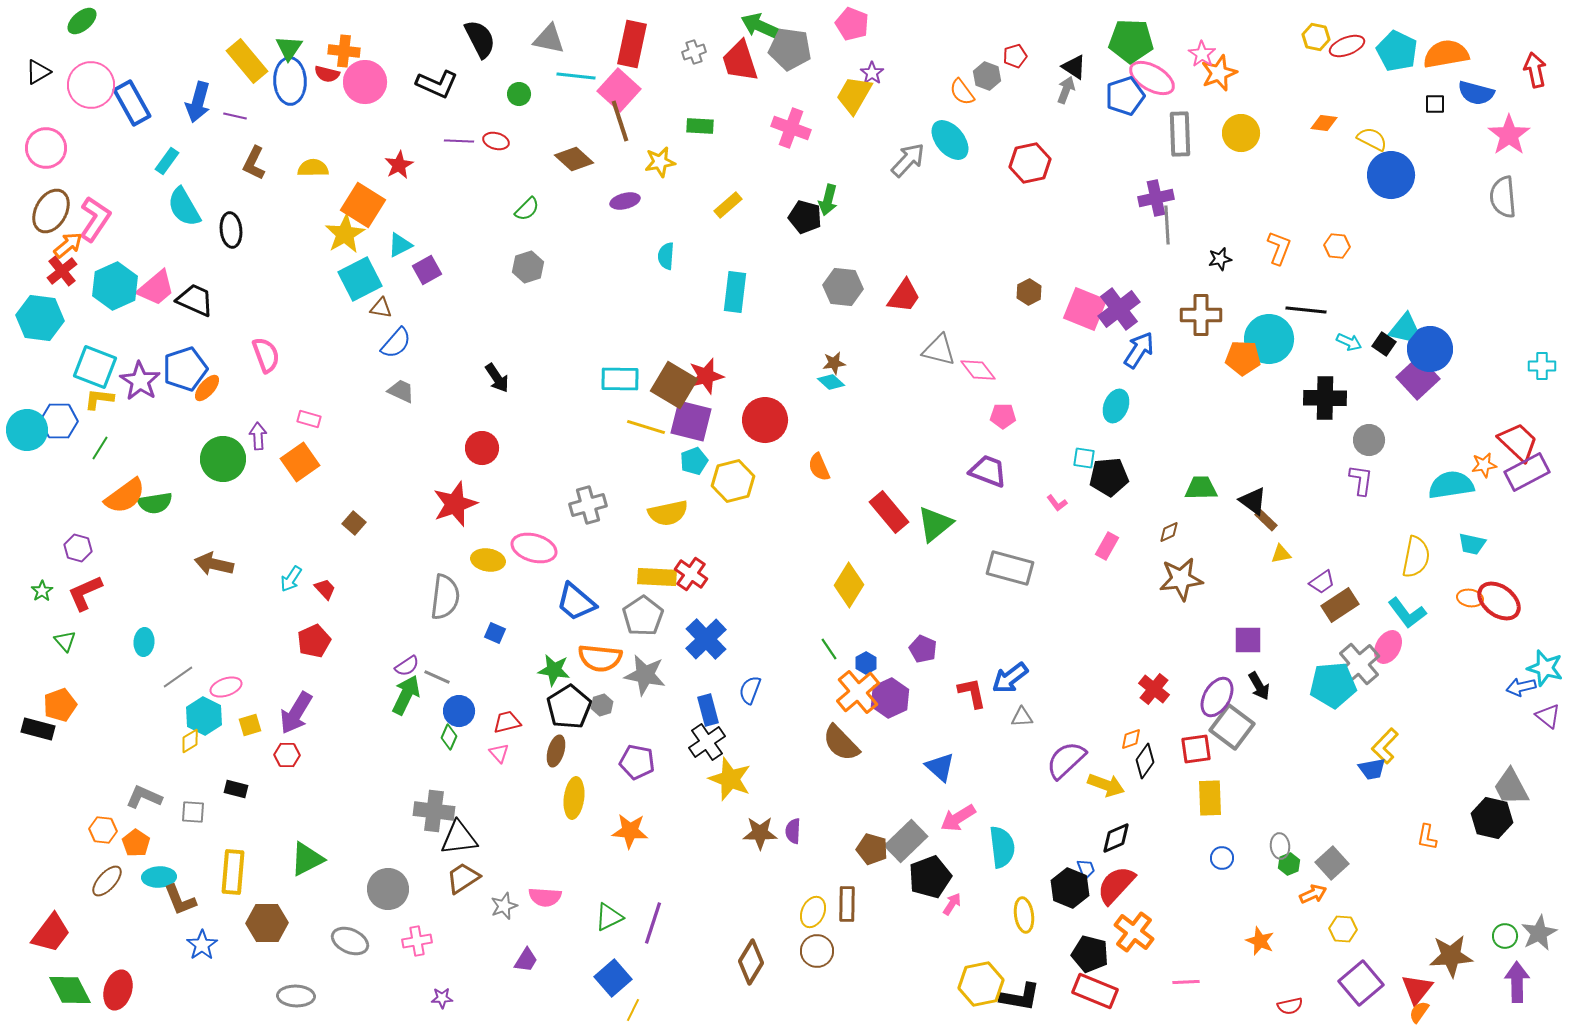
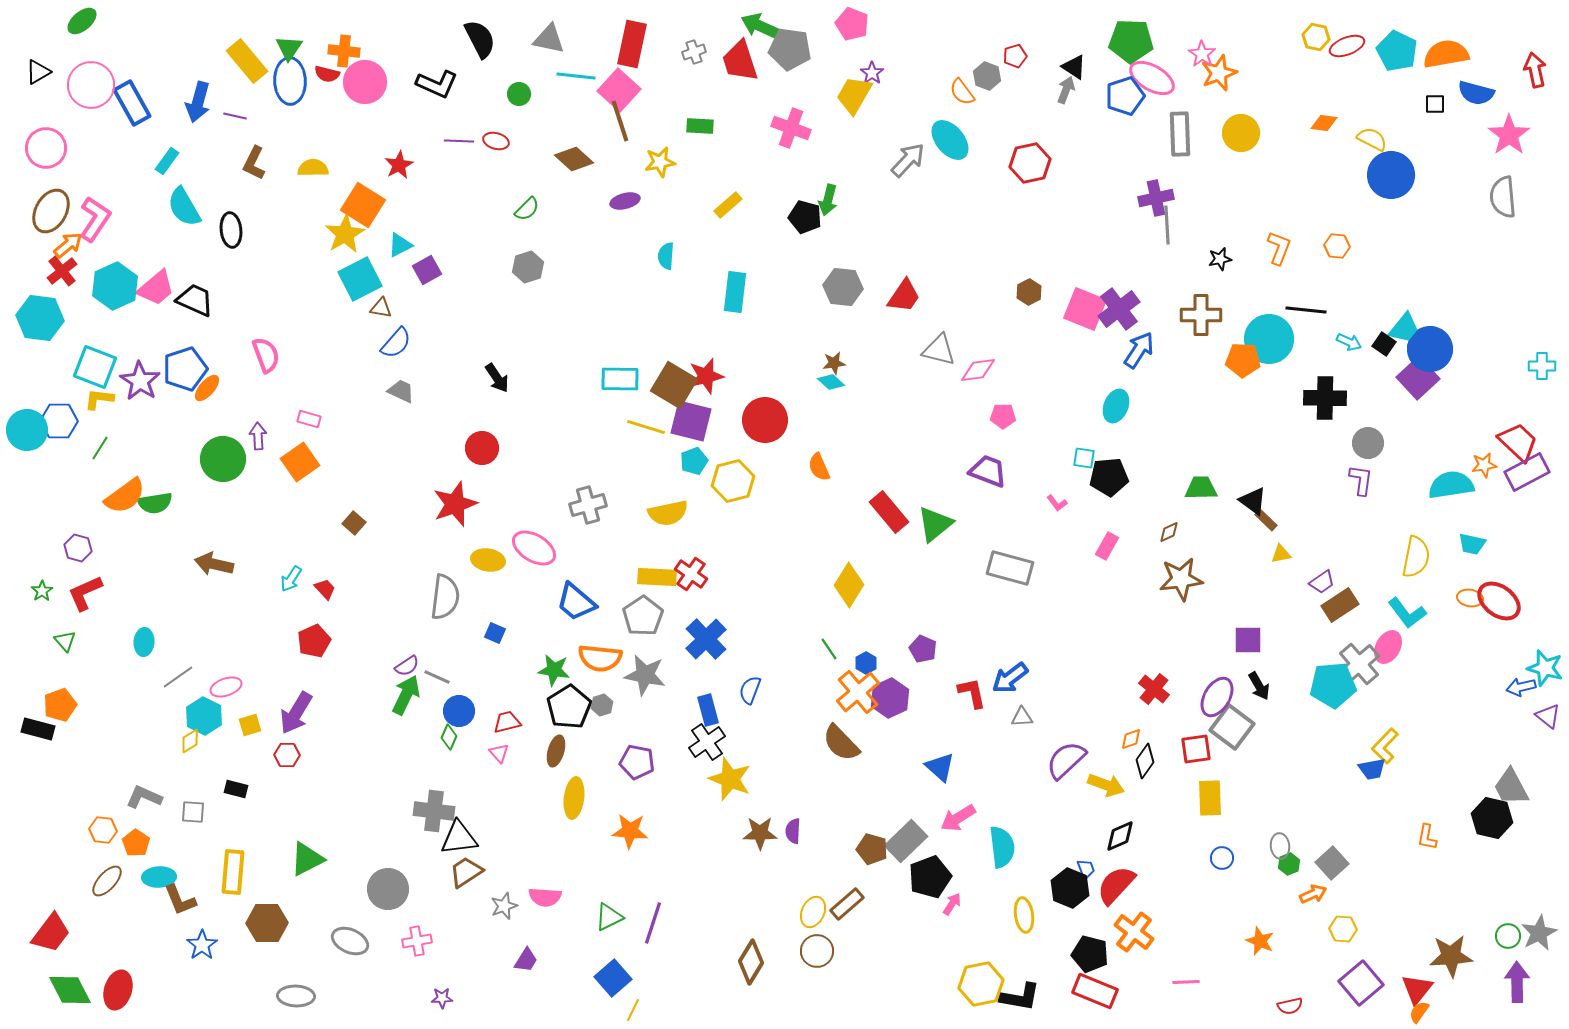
orange pentagon at (1243, 358): moved 2 px down
pink diamond at (978, 370): rotated 60 degrees counterclockwise
gray circle at (1369, 440): moved 1 px left, 3 px down
pink ellipse at (534, 548): rotated 15 degrees clockwise
black diamond at (1116, 838): moved 4 px right, 2 px up
brown trapezoid at (463, 878): moved 3 px right, 6 px up
brown rectangle at (847, 904): rotated 48 degrees clockwise
green circle at (1505, 936): moved 3 px right
